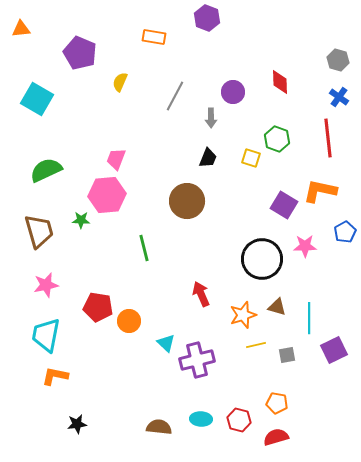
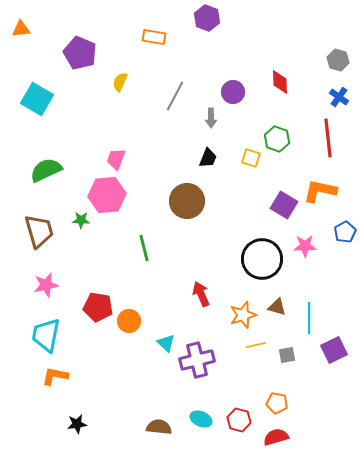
cyan ellipse at (201, 419): rotated 20 degrees clockwise
